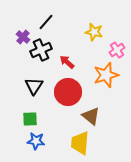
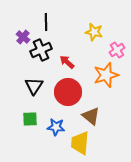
black line: rotated 42 degrees counterclockwise
blue star: moved 20 px right, 14 px up
